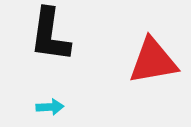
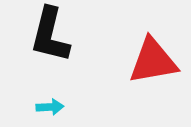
black L-shape: rotated 6 degrees clockwise
